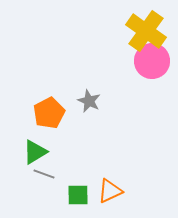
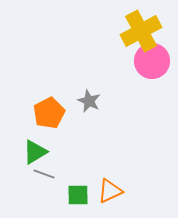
yellow cross: moved 5 px left; rotated 27 degrees clockwise
